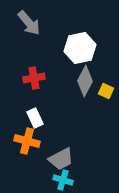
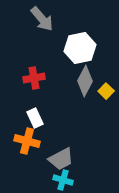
gray arrow: moved 13 px right, 4 px up
yellow square: rotated 21 degrees clockwise
